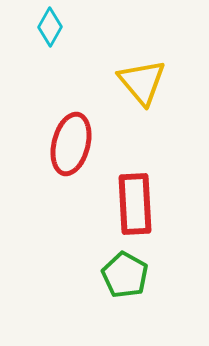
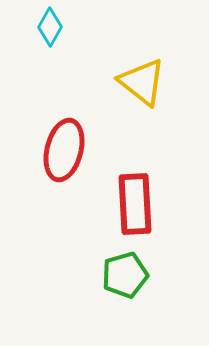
yellow triangle: rotated 12 degrees counterclockwise
red ellipse: moved 7 px left, 6 px down
green pentagon: rotated 27 degrees clockwise
